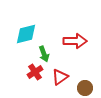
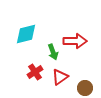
green arrow: moved 9 px right, 2 px up
